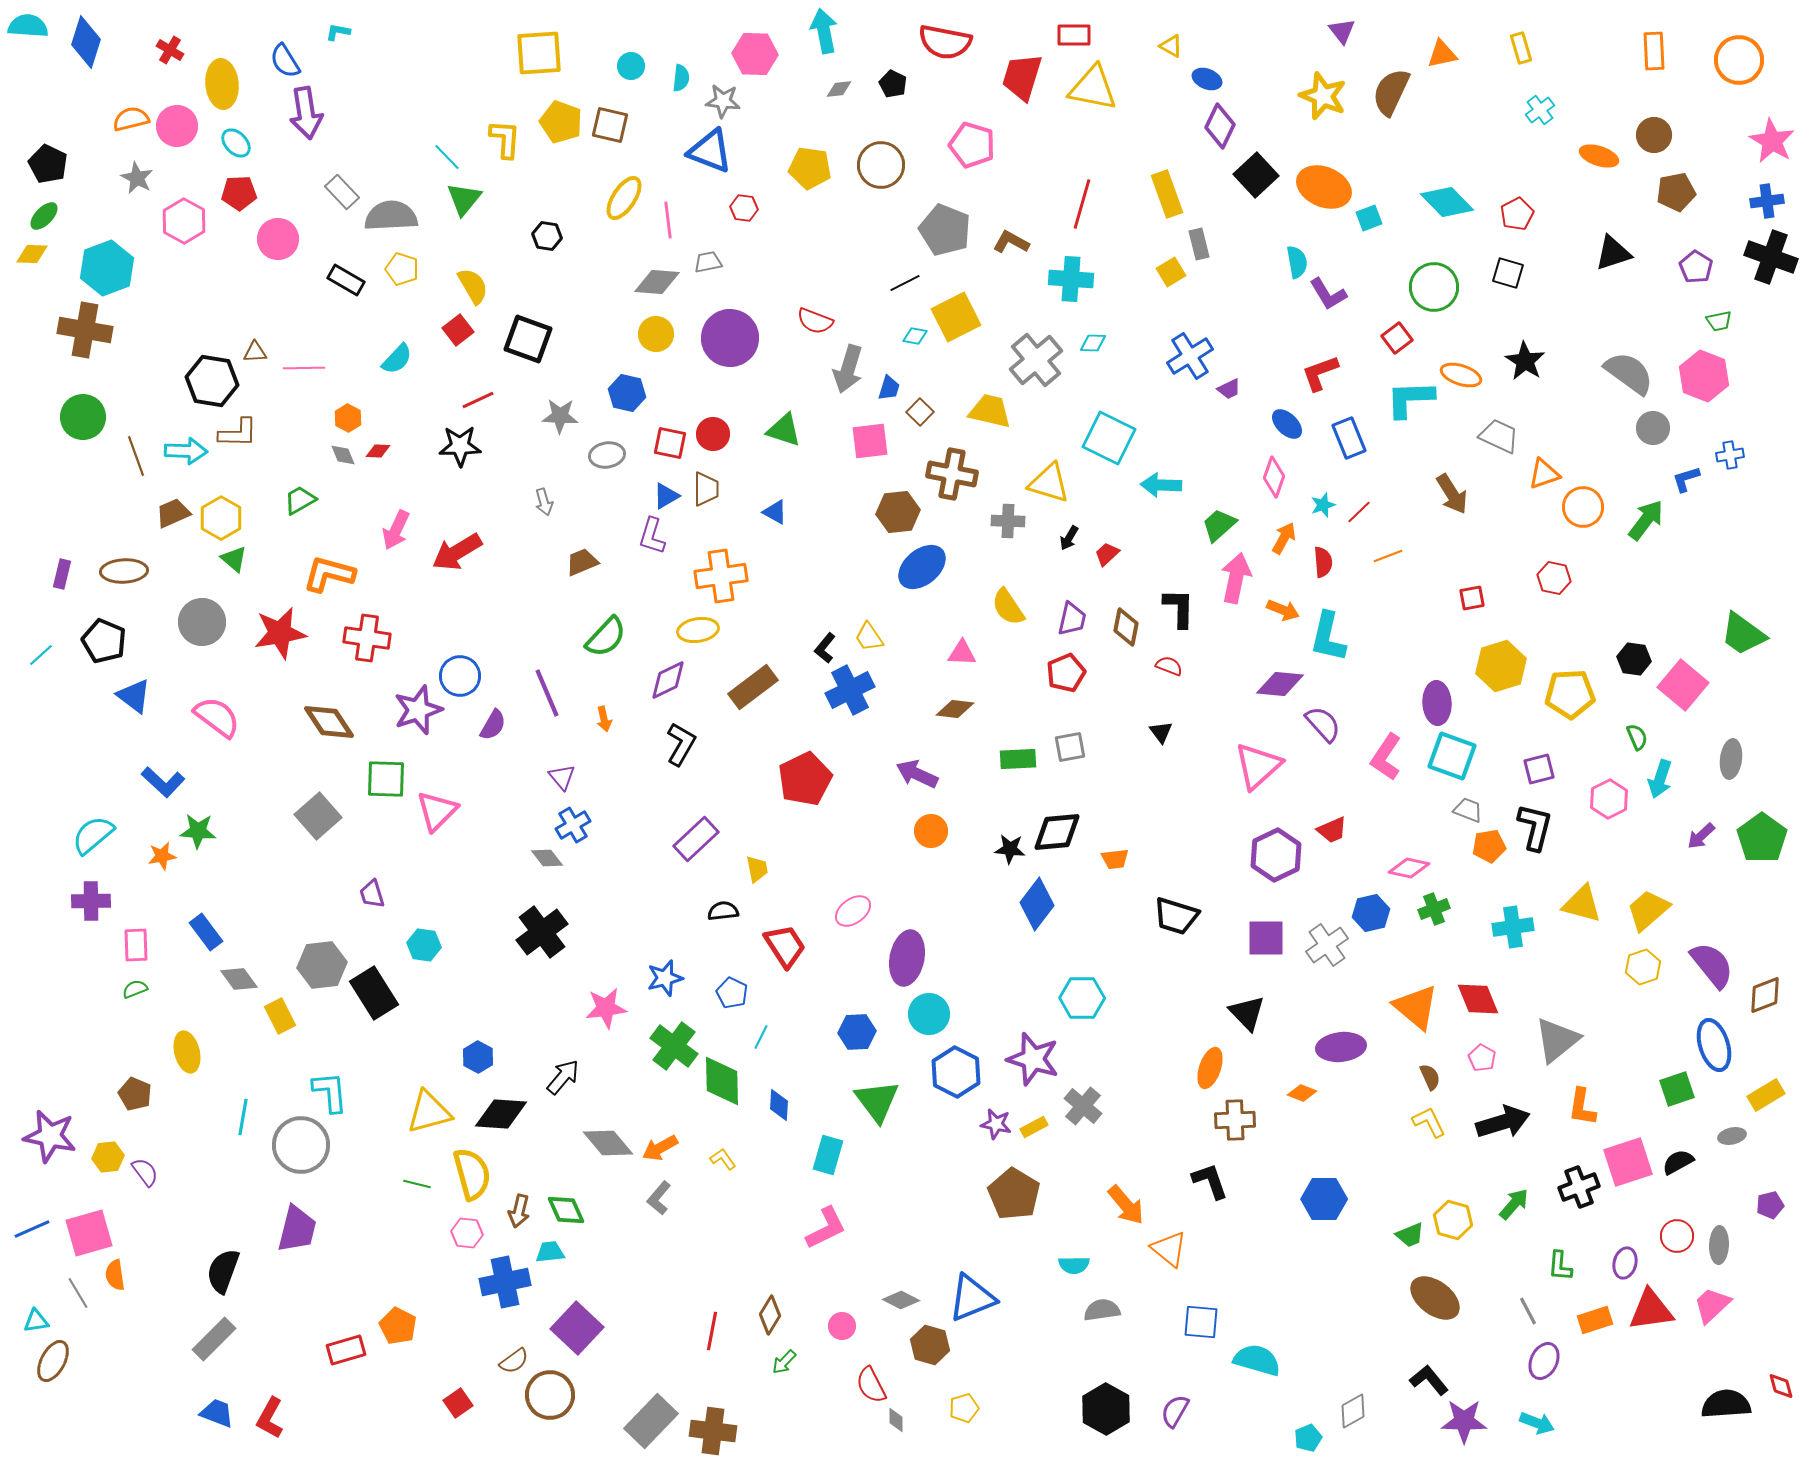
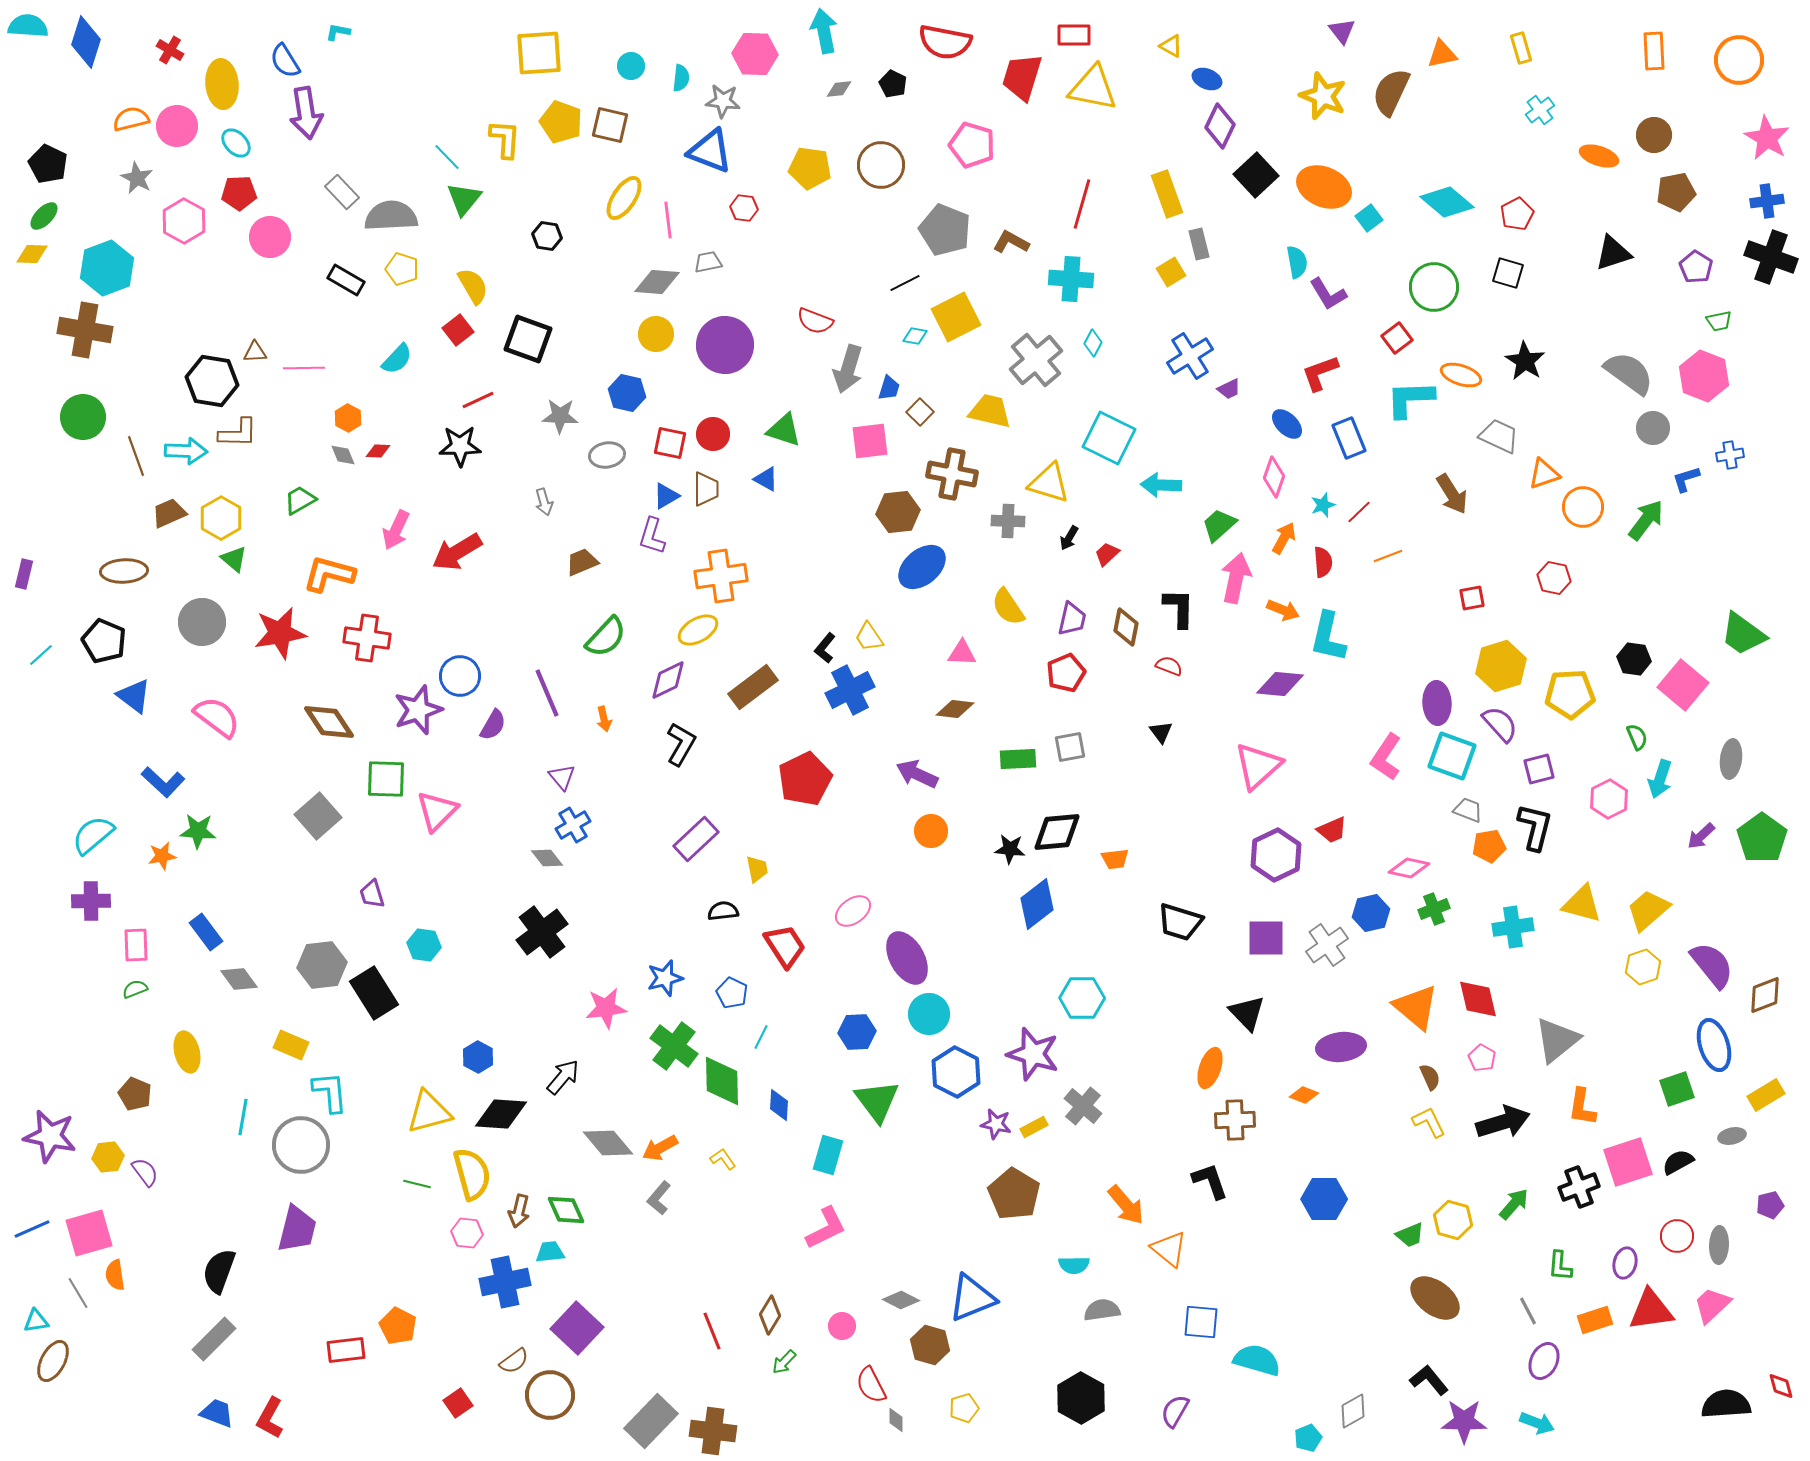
pink star at (1772, 141): moved 5 px left, 3 px up
cyan diamond at (1447, 202): rotated 6 degrees counterclockwise
cyan square at (1369, 218): rotated 16 degrees counterclockwise
pink circle at (278, 239): moved 8 px left, 2 px up
purple circle at (730, 338): moved 5 px left, 7 px down
cyan diamond at (1093, 343): rotated 64 degrees counterclockwise
blue triangle at (775, 512): moved 9 px left, 33 px up
brown trapezoid at (173, 513): moved 4 px left
purple rectangle at (62, 574): moved 38 px left
yellow ellipse at (698, 630): rotated 21 degrees counterclockwise
purple semicircle at (1323, 724): moved 177 px right
blue diamond at (1037, 904): rotated 15 degrees clockwise
black trapezoid at (1176, 916): moved 4 px right, 6 px down
purple ellipse at (907, 958): rotated 40 degrees counterclockwise
red diamond at (1478, 999): rotated 9 degrees clockwise
yellow rectangle at (280, 1016): moved 11 px right, 29 px down; rotated 40 degrees counterclockwise
purple star at (1033, 1059): moved 5 px up
orange diamond at (1302, 1093): moved 2 px right, 2 px down
black semicircle at (223, 1271): moved 4 px left
red line at (712, 1331): rotated 33 degrees counterclockwise
red rectangle at (346, 1350): rotated 9 degrees clockwise
black hexagon at (1106, 1409): moved 25 px left, 11 px up
